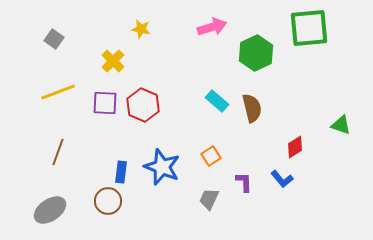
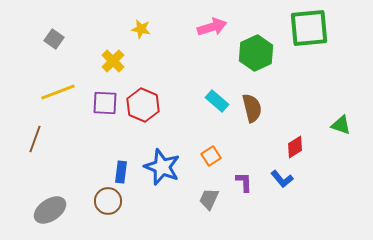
brown line: moved 23 px left, 13 px up
